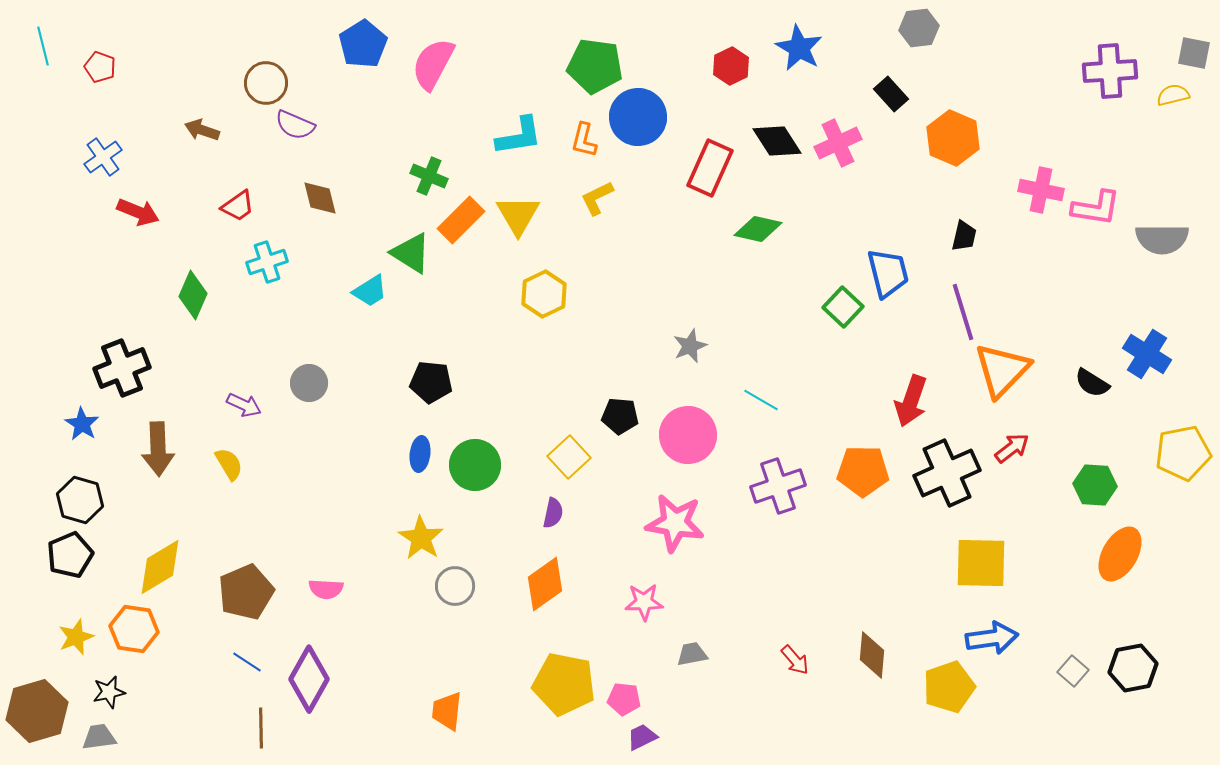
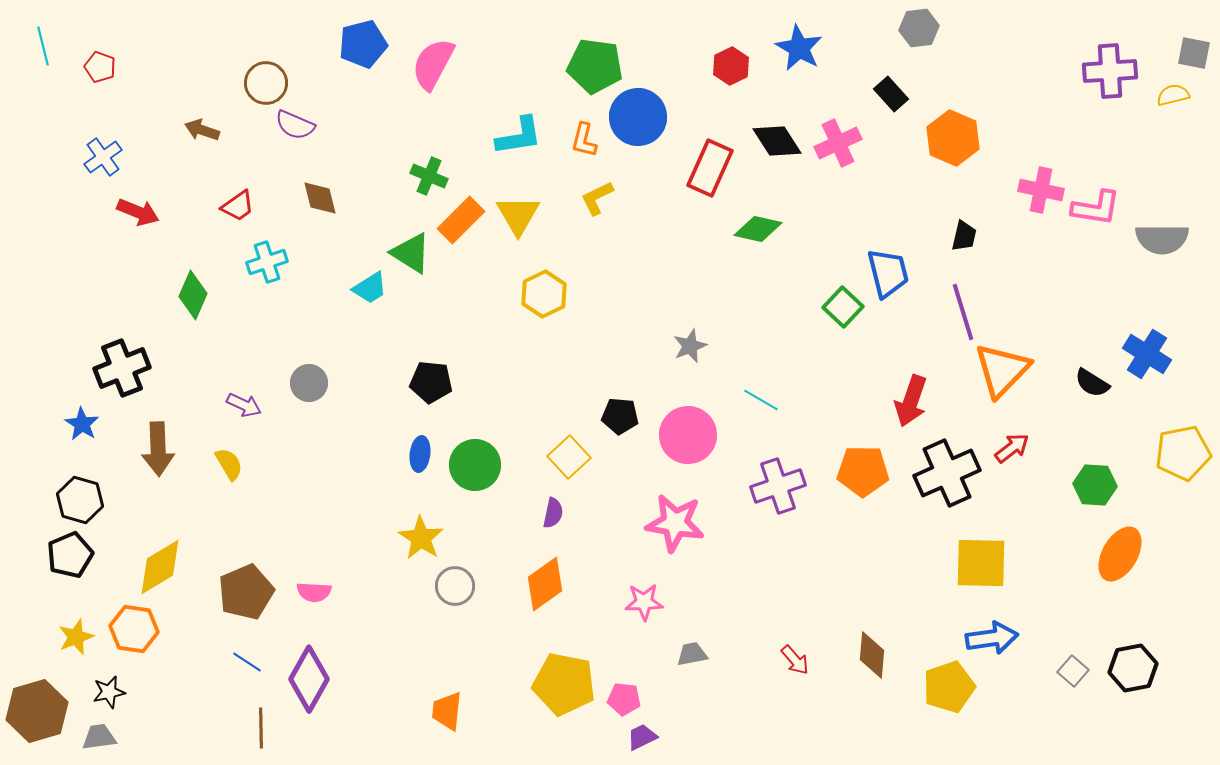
blue pentagon at (363, 44): rotated 18 degrees clockwise
cyan trapezoid at (370, 291): moved 3 px up
pink semicircle at (326, 589): moved 12 px left, 3 px down
